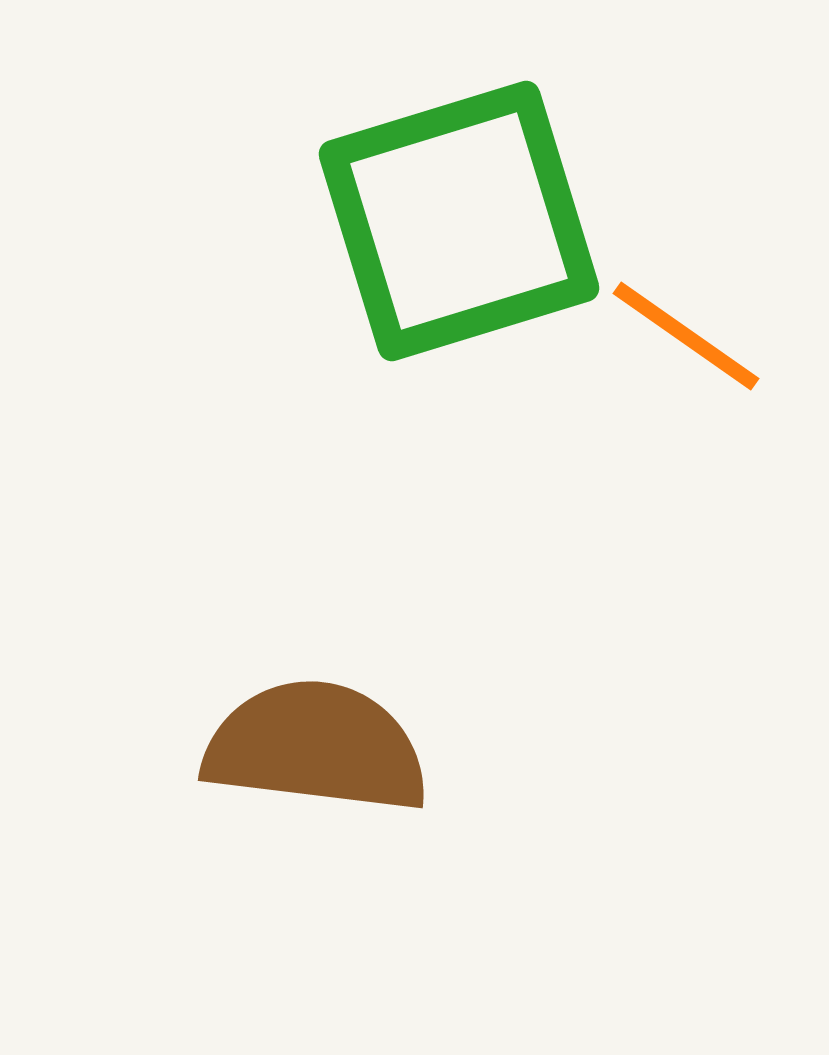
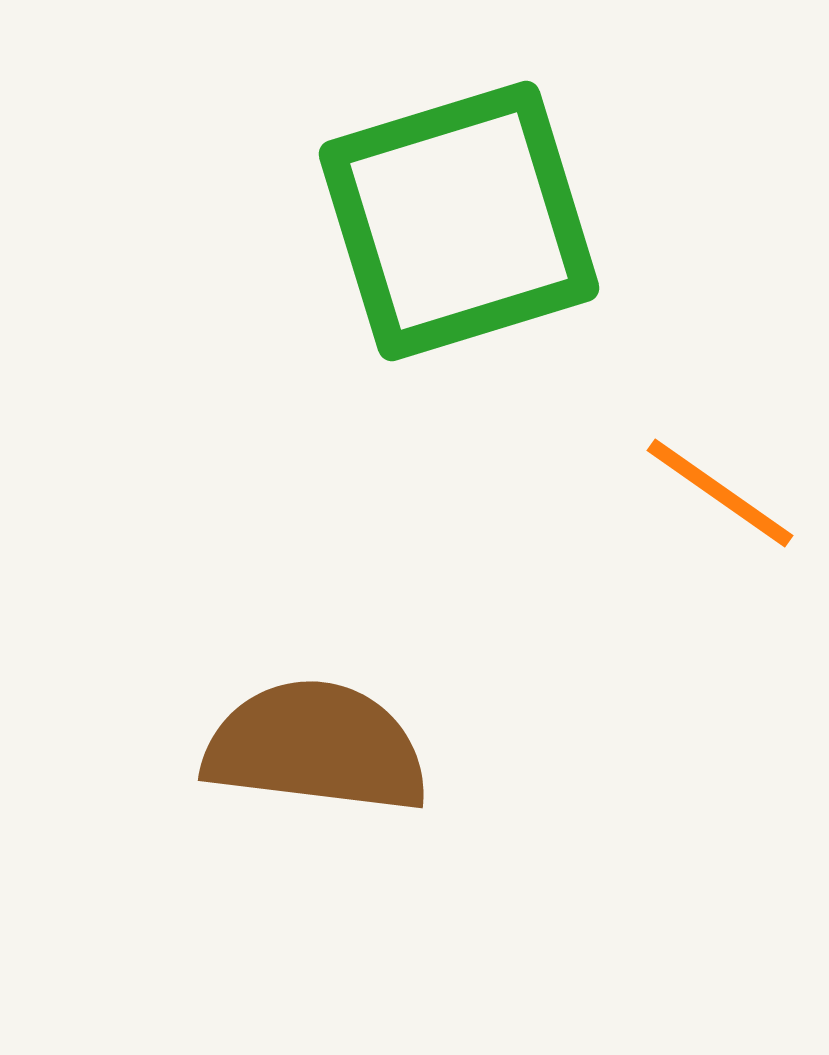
orange line: moved 34 px right, 157 px down
